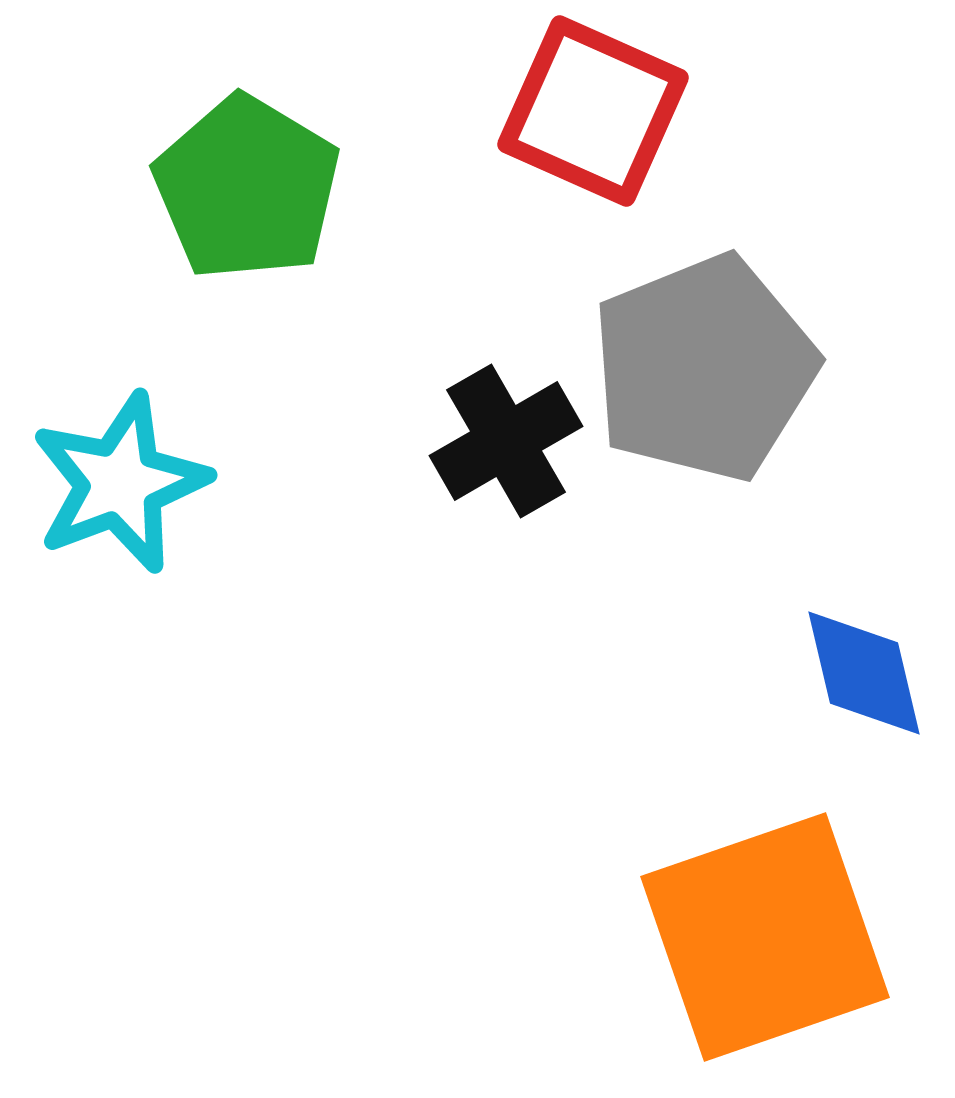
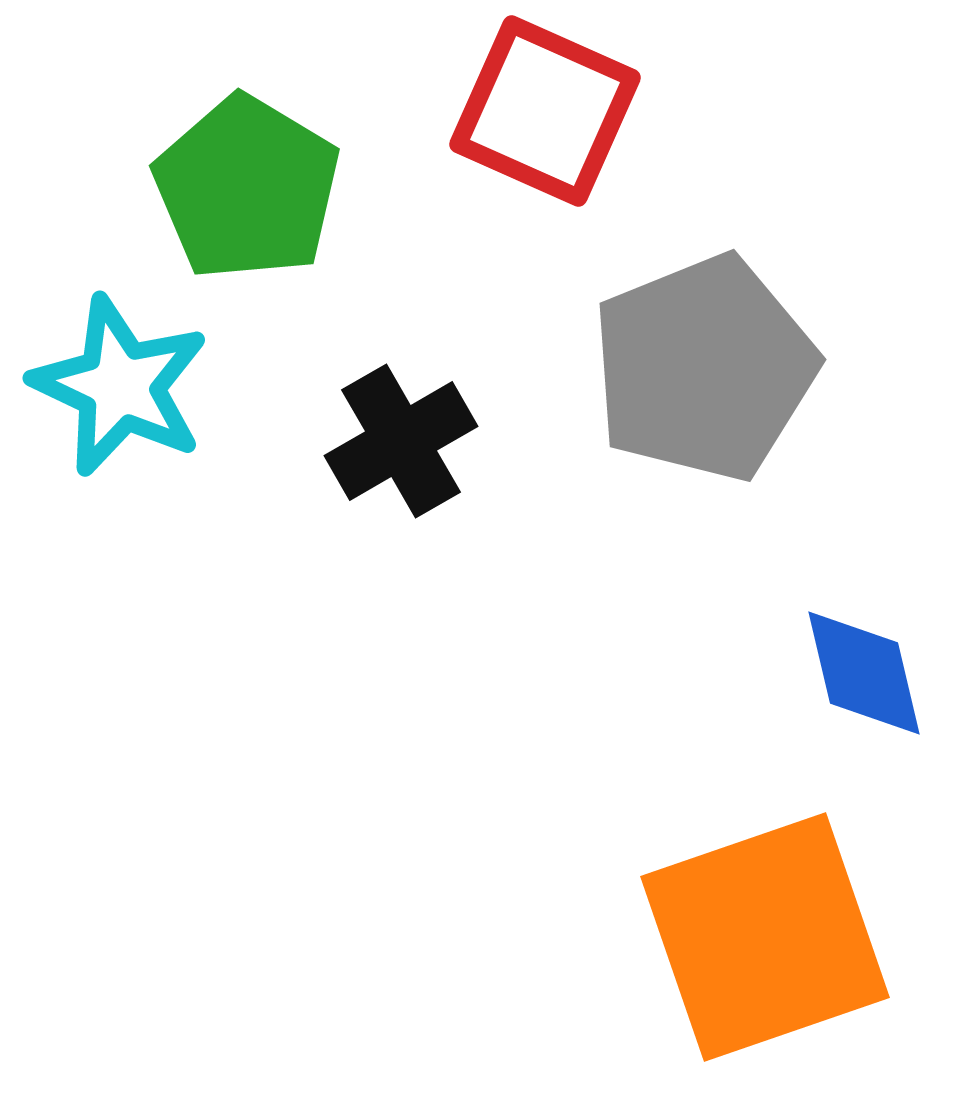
red square: moved 48 px left
black cross: moved 105 px left
cyan star: moved 97 px up; rotated 26 degrees counterclockwise
